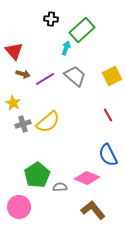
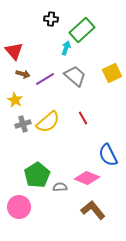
yellow square: moved 3 px up
yellow star: moved 2 px right, 3 px up
red line: moved 25 px left, 3 px down
